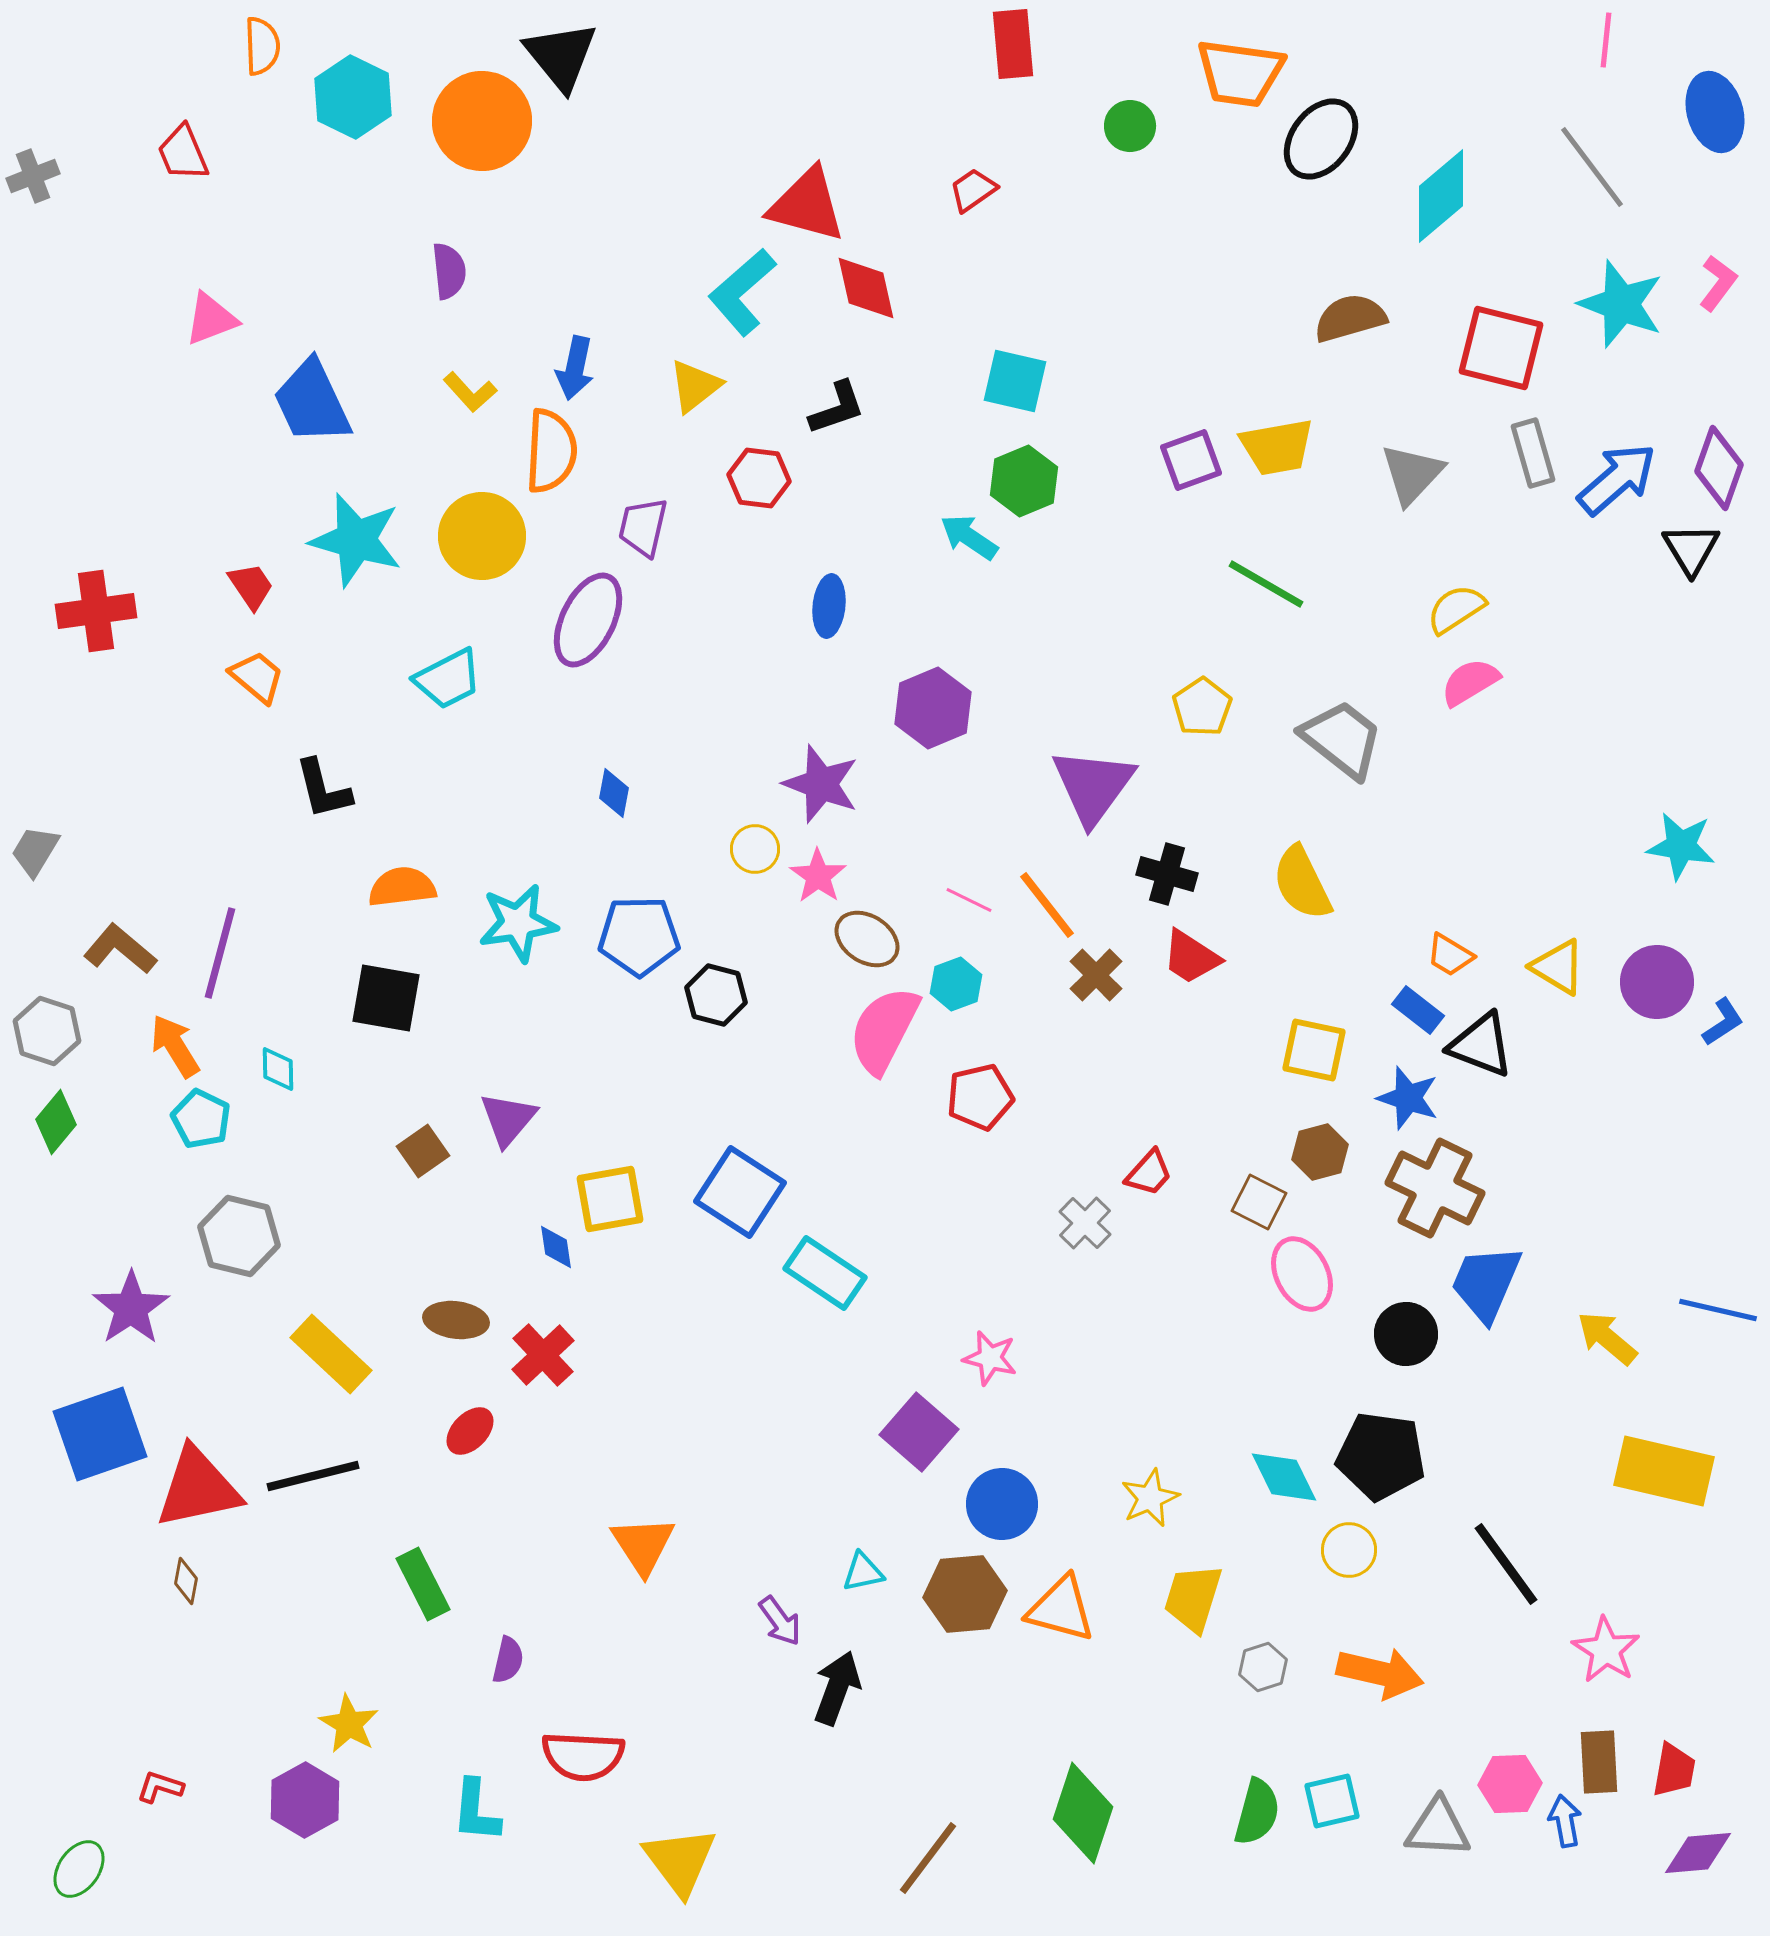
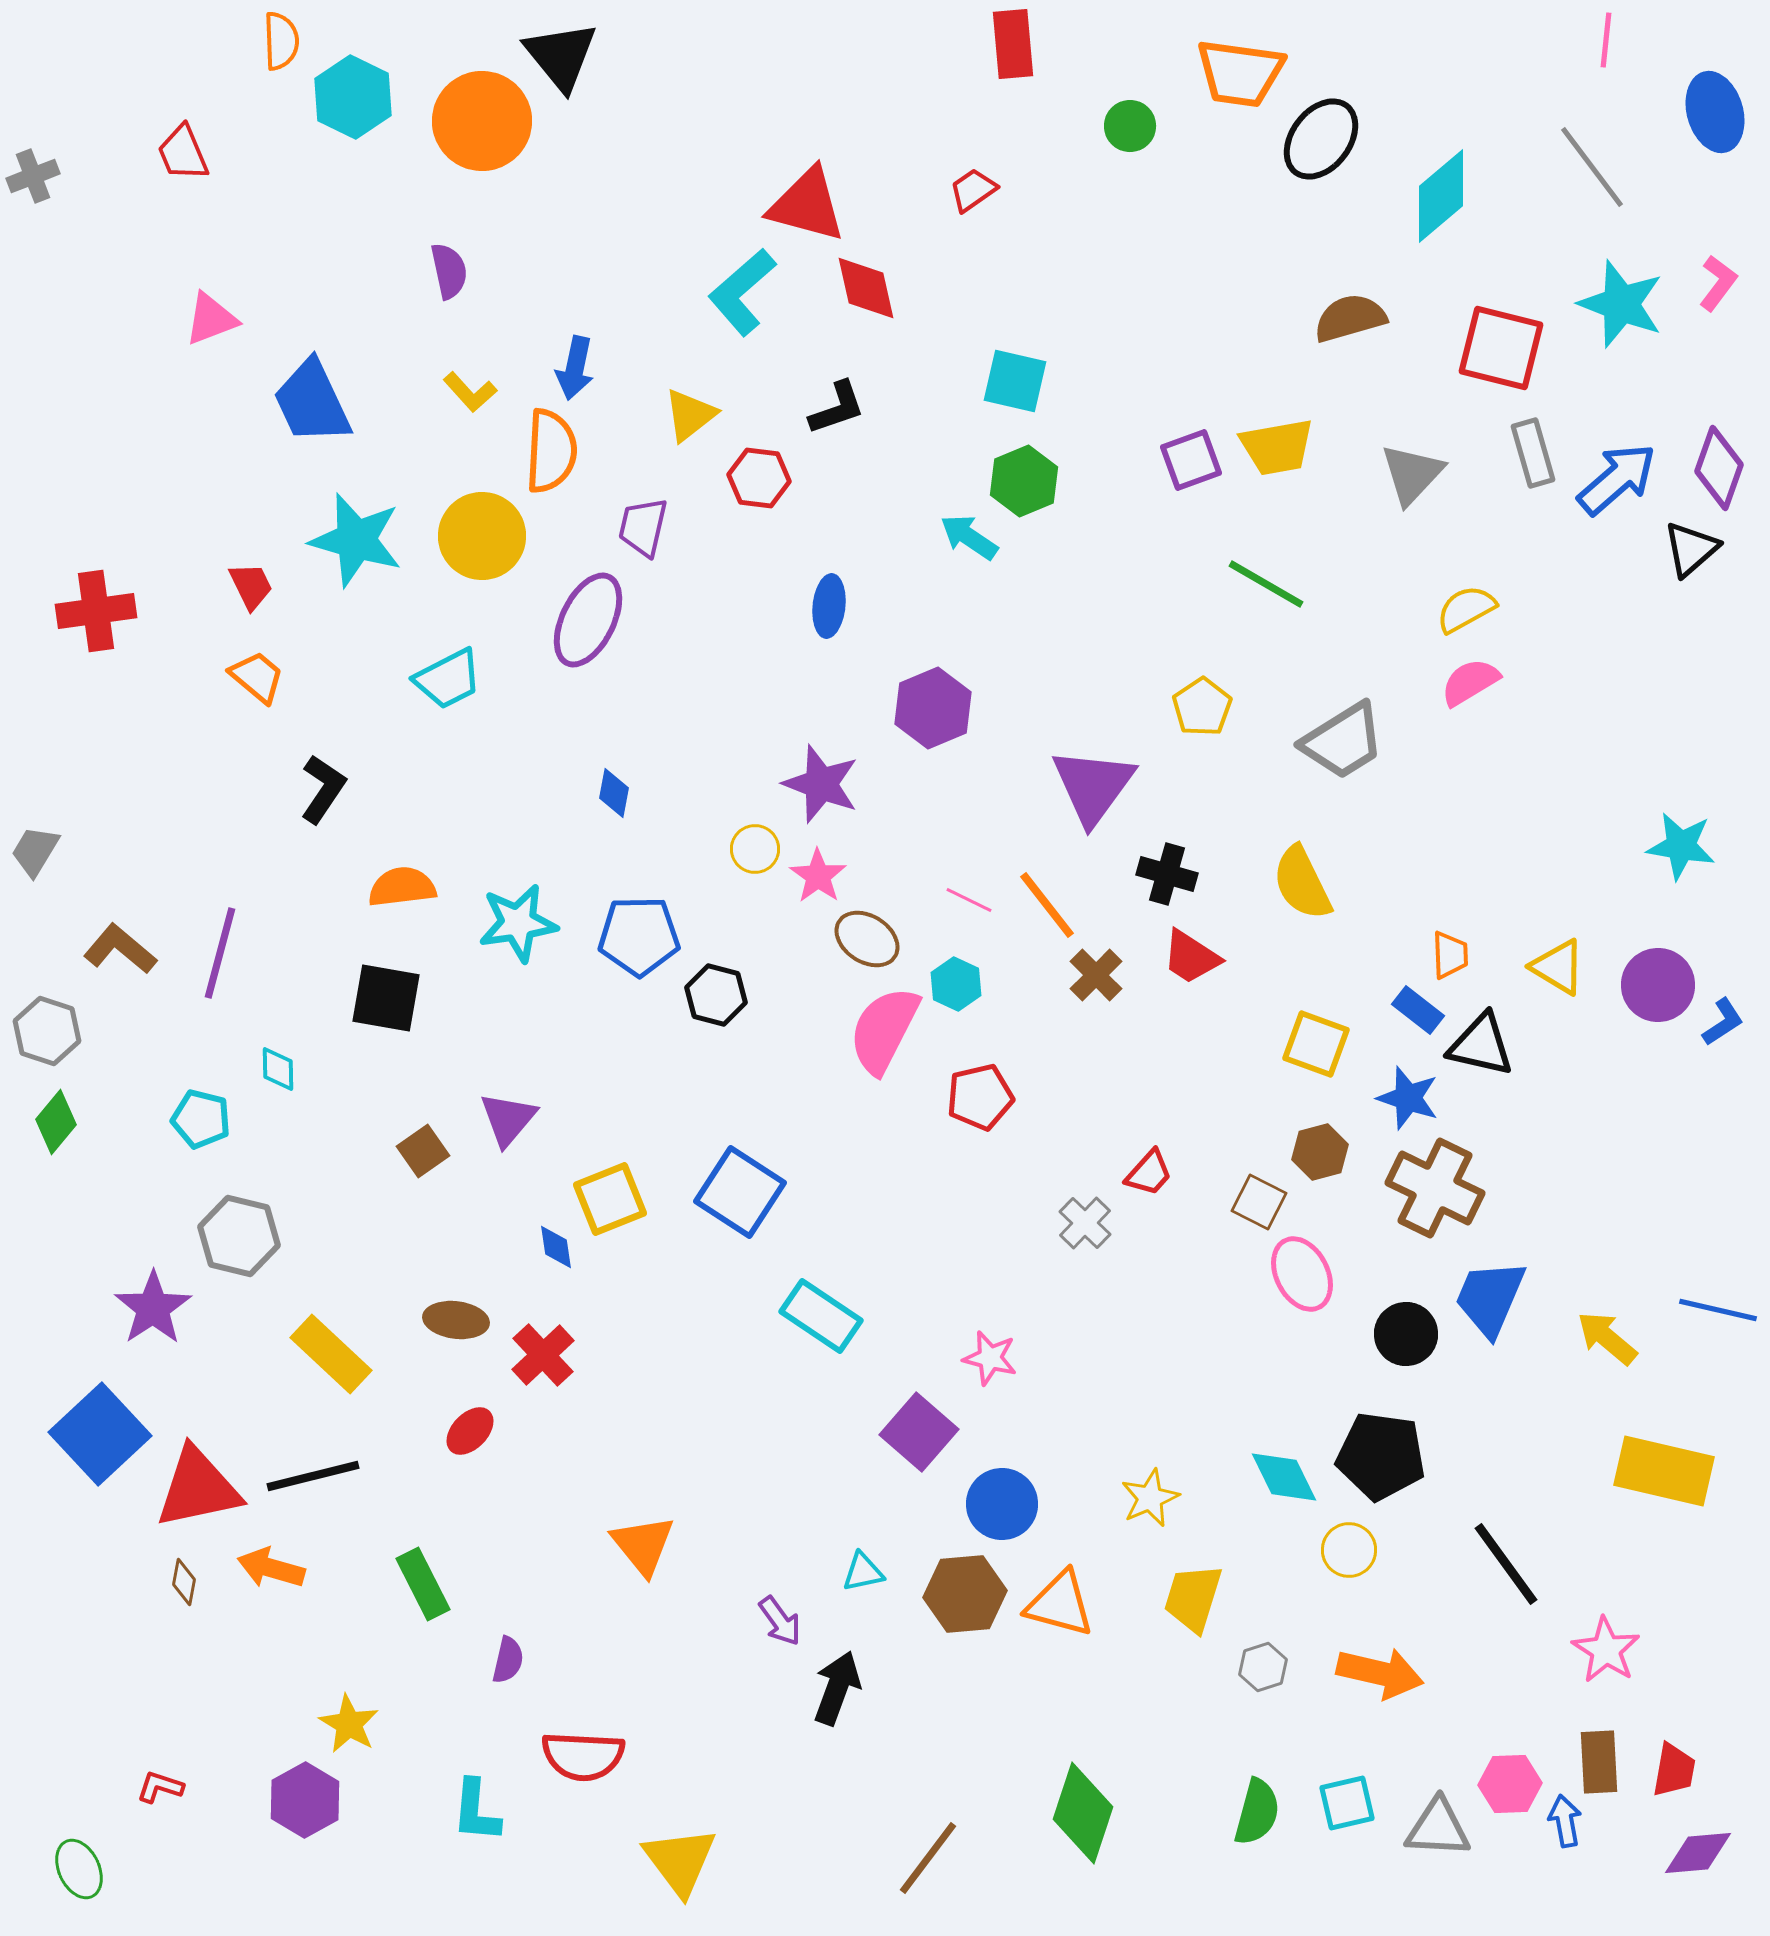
orange semicircle at (262, 46): moved 19 px right, 5 px up
purple semicircle at (449, 271): rotated 6 degrees counterclockwise
yellow triangle at (695, 386): moved 5 px left, 29 px down
black triangle at (1691, 549): rotated 20 degrees clockwise
red trapezoid at (251, 586): rotated 8 degrees clockwise
yellow semicircle at (1456, 609): moved 10 px right; rotated 4 degrees clockwise
gray trapezoid at (1342, 739): moved 1 px right, 2 px down; rotated 110 degrees clockwise
black L-shape at (323, 789): rotated 132 degrees counterclockwise
orange trapezoid at (1450, 955): rotated 123 degrees counterclockwise
purple circle at (1657, 982): moved 1 px right, 3 px down
cyan hexagon at (956, 984): rotated 15 degrees counterclockwise
black triangle at (1481, 1045): rotated 8 degrees counterclockwise
orange arrow at (175, 1046): moved 96 px right, 522 px down; rotated 42 degrees counterclockwise
yellow square at (1314, 1050): moved 2 px right, 6 px up; rotated 8 degrees clockwise
cyan pentagon at (201, 1119): rotated 12 degrees counterclockwise
yellow square at (610, 1199): rotated 12 degrees counterclockwise
cyan rectangle at (825, 1273): moved 4 px left, 43 px down
blue trapezoid at (1486, 1283): moved 4 px right, 15 px down
purple star at (131, 1308): moved 22 px right
blue square at (100, 1434): rotated 24 degrees counterclockwise
orange triangle at (643, 1545): rotated 6 degrees counterclockwise
brown diamond at (186, 1581): moved 2 px left, 1 px down
orange triangle at (1061, 1609): moved 1 px left, 5 px up
cyan square at (1332, 1801): moved 15 px right, 2 px down
green ellipse at (79, 1869): rotated 60 degrees counterclockwise
